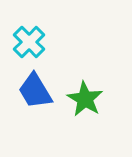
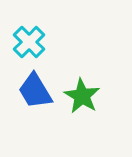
green star: moved 3 px left, 3 px up
